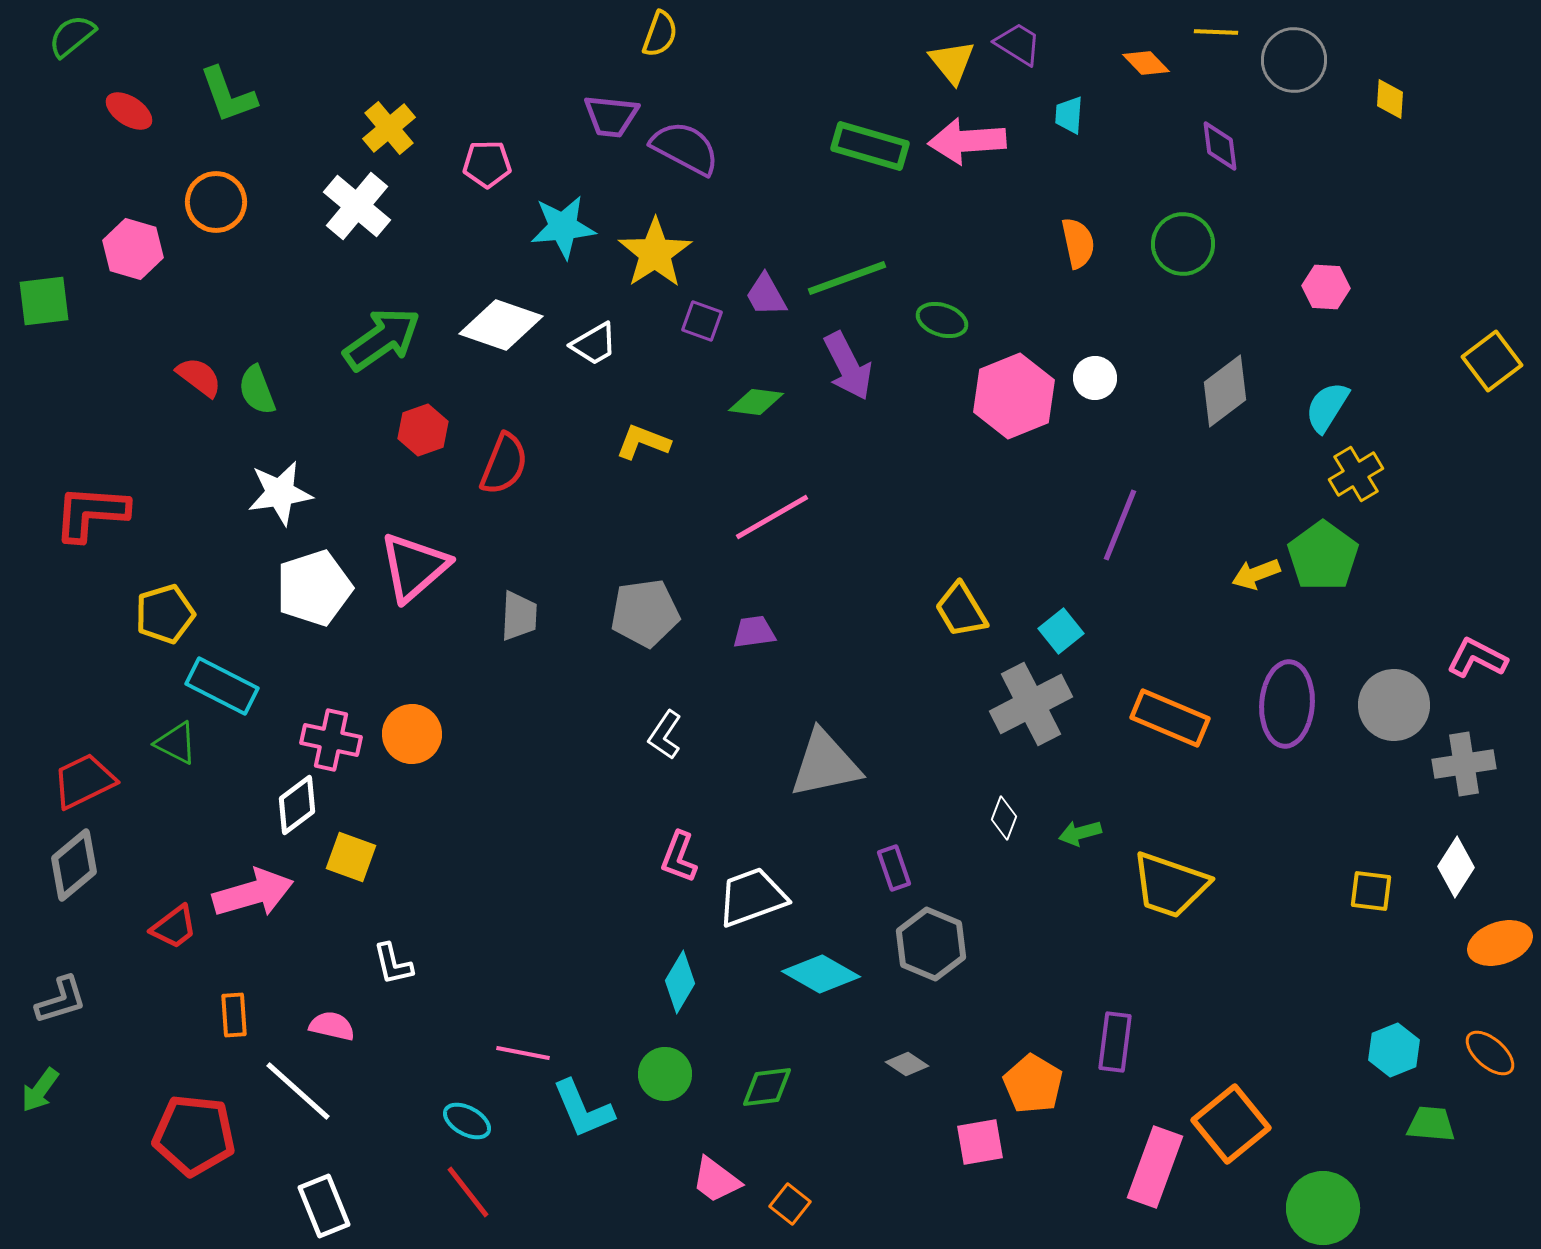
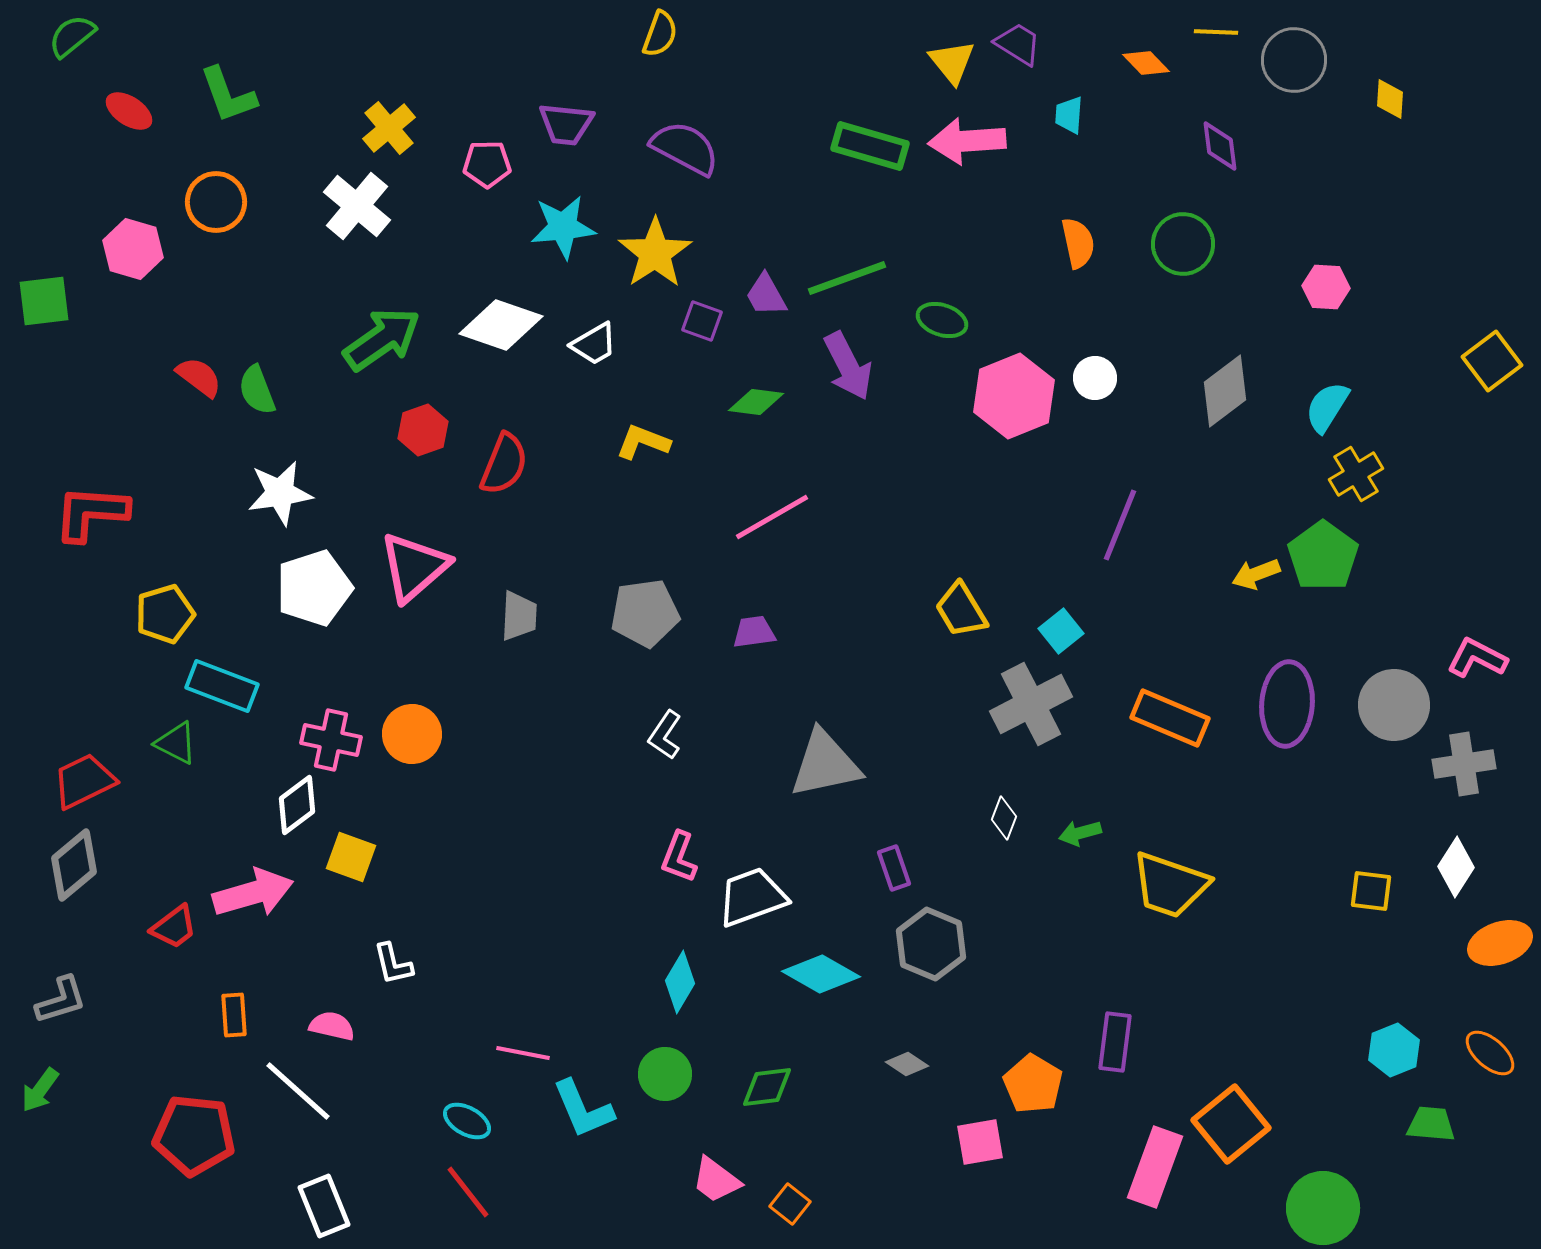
purple trapezoid at (611, 116): moved 45 px left, 8 px down
cyan rectangle at (222, 686): rotated 6 degrees counterclockwise
